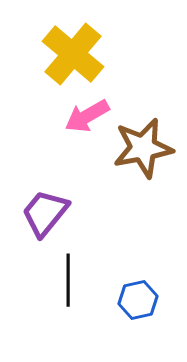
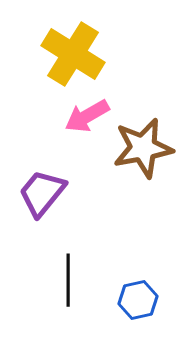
yellow cross: rotated 8 degrees counterclockwise
purple trapezoid: moved 3 px left, 20 px up
